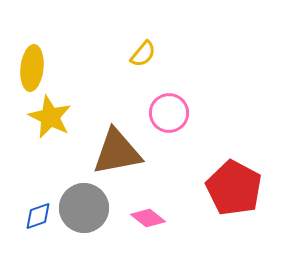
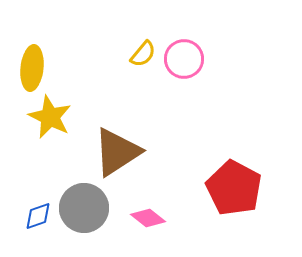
pink circle: moved 15 px right, 54 px up
brown triangle: rotated 22 degrees counterclockwise
